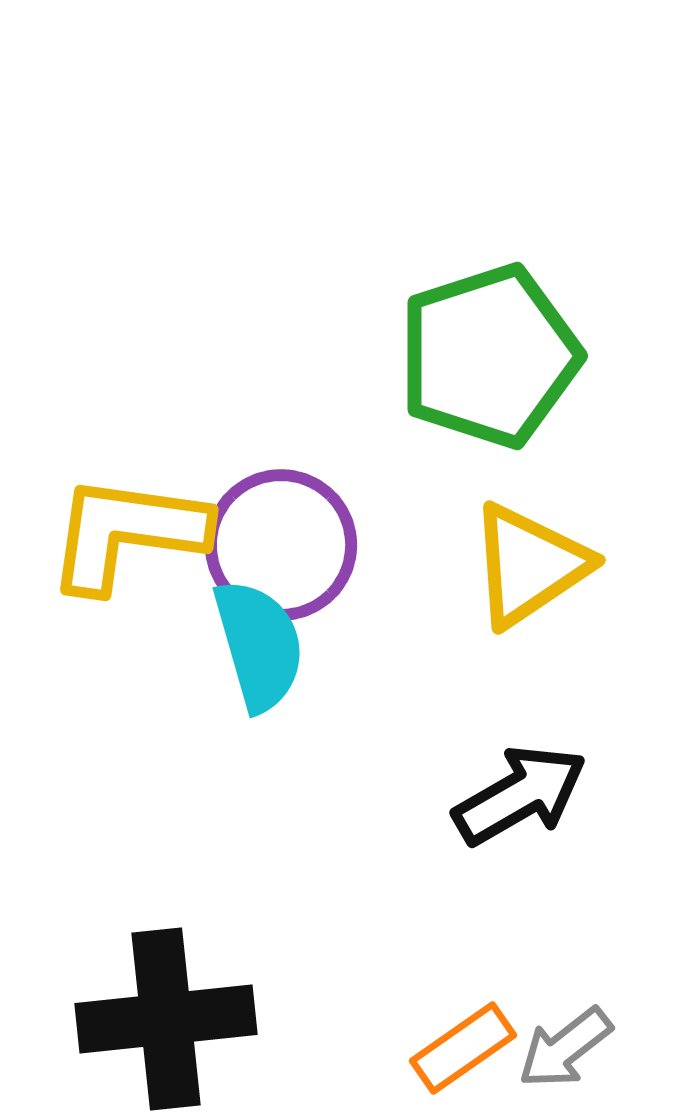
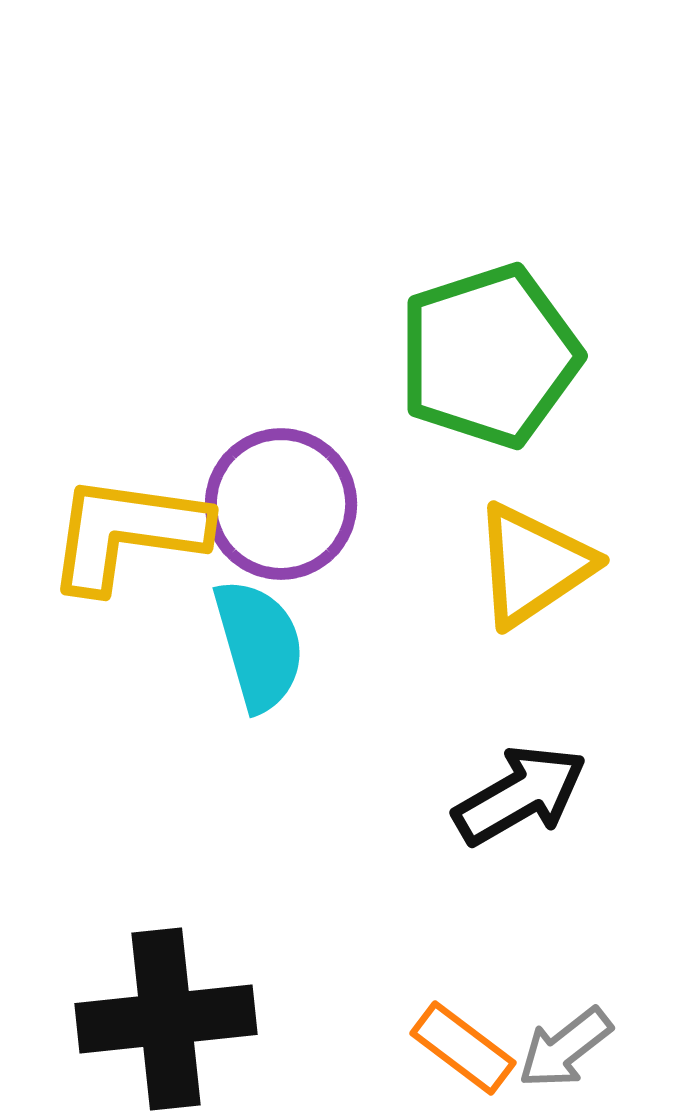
purple circle: moved 41 px up
yellow triangle: moved 4 px right
orange rectangle: rotated 72 degrees clockwise
